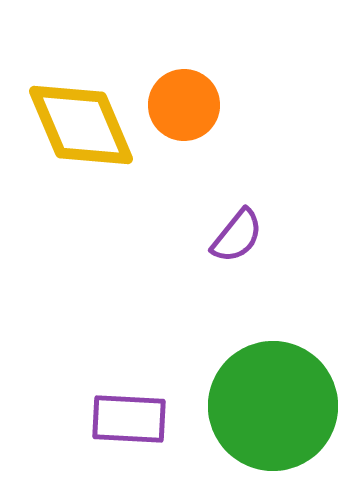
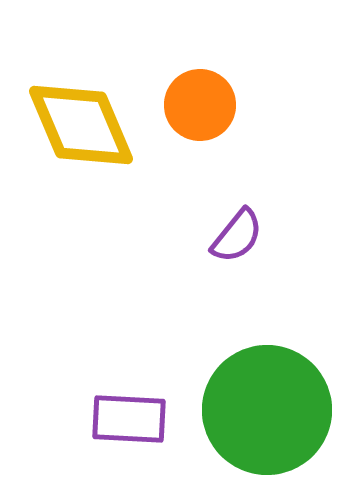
orange circle: moved 16 px right
green circle: moved 6 px left, 4 px down
